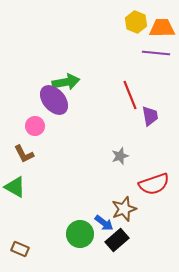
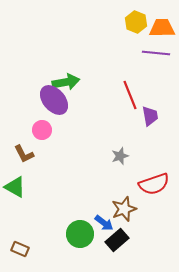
pink circle: moved 7 px right, 4 px down
